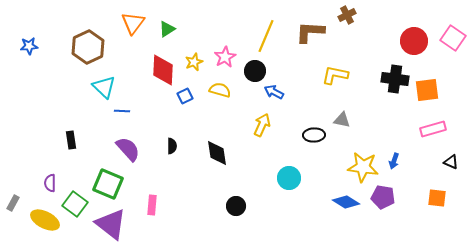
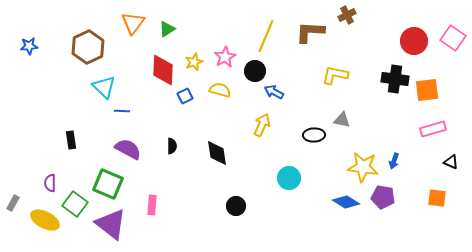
purple semicircle at (128, 149): rotated 20 degrees counterclockwise
